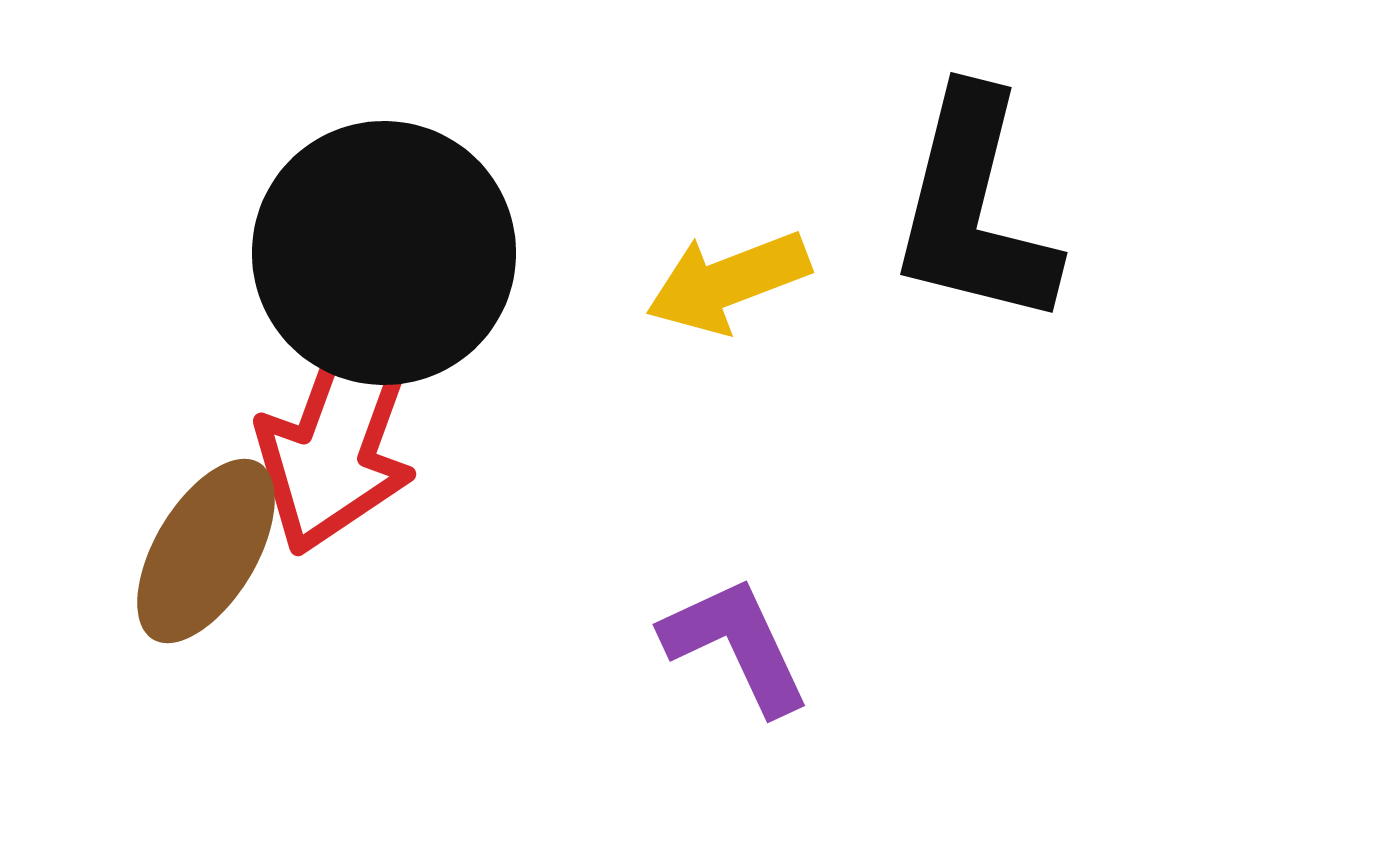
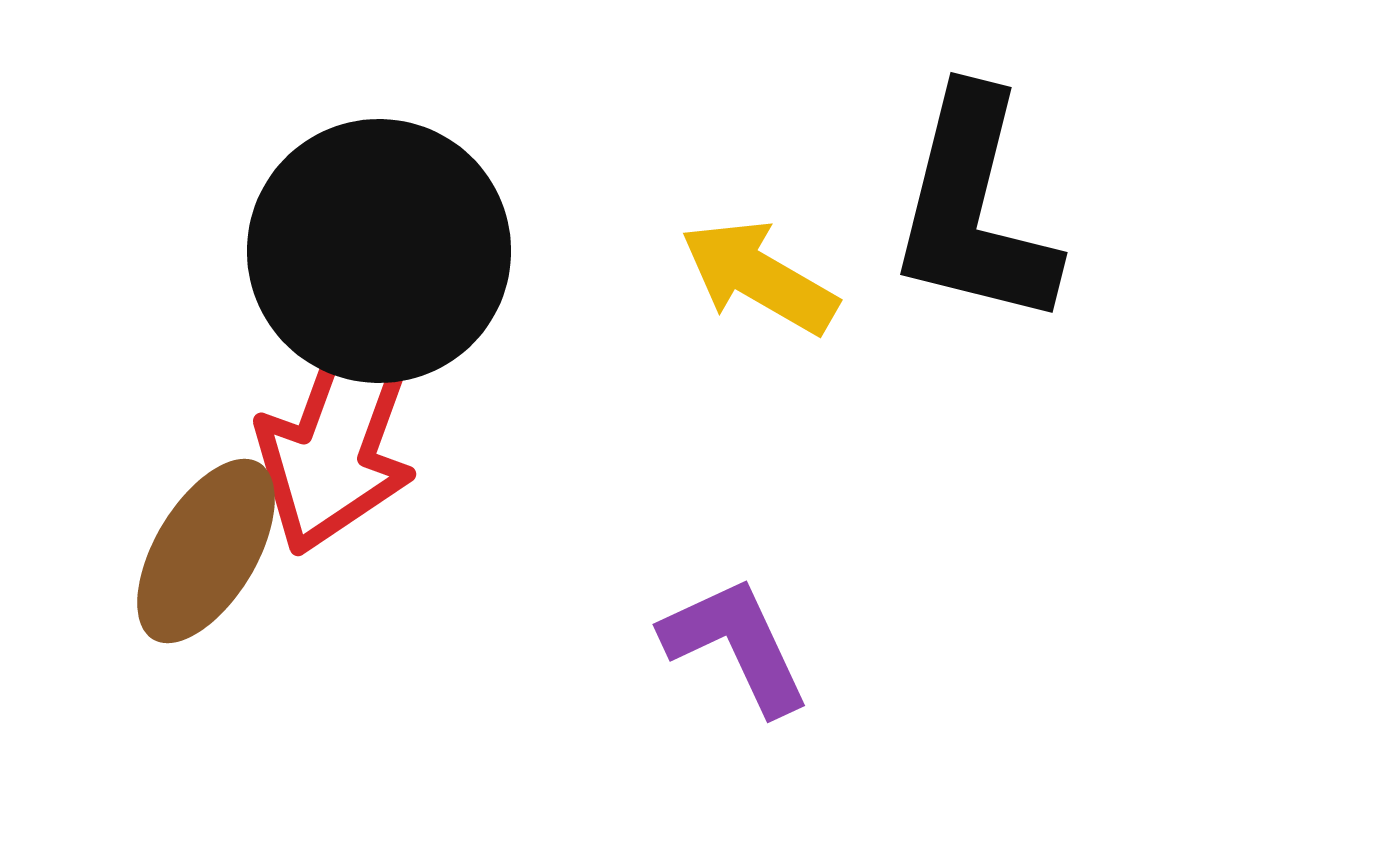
black circle: moved 5 px left, 2 px up
yellow arrow: moved 31 px right, 5 px up; rotated 51 degrees clockwise
